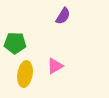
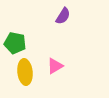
green pentagon: rotated 10 degrees clockwise
yellow ellipse: moved 2 px up; rotated 15 degrees counterclockwise
